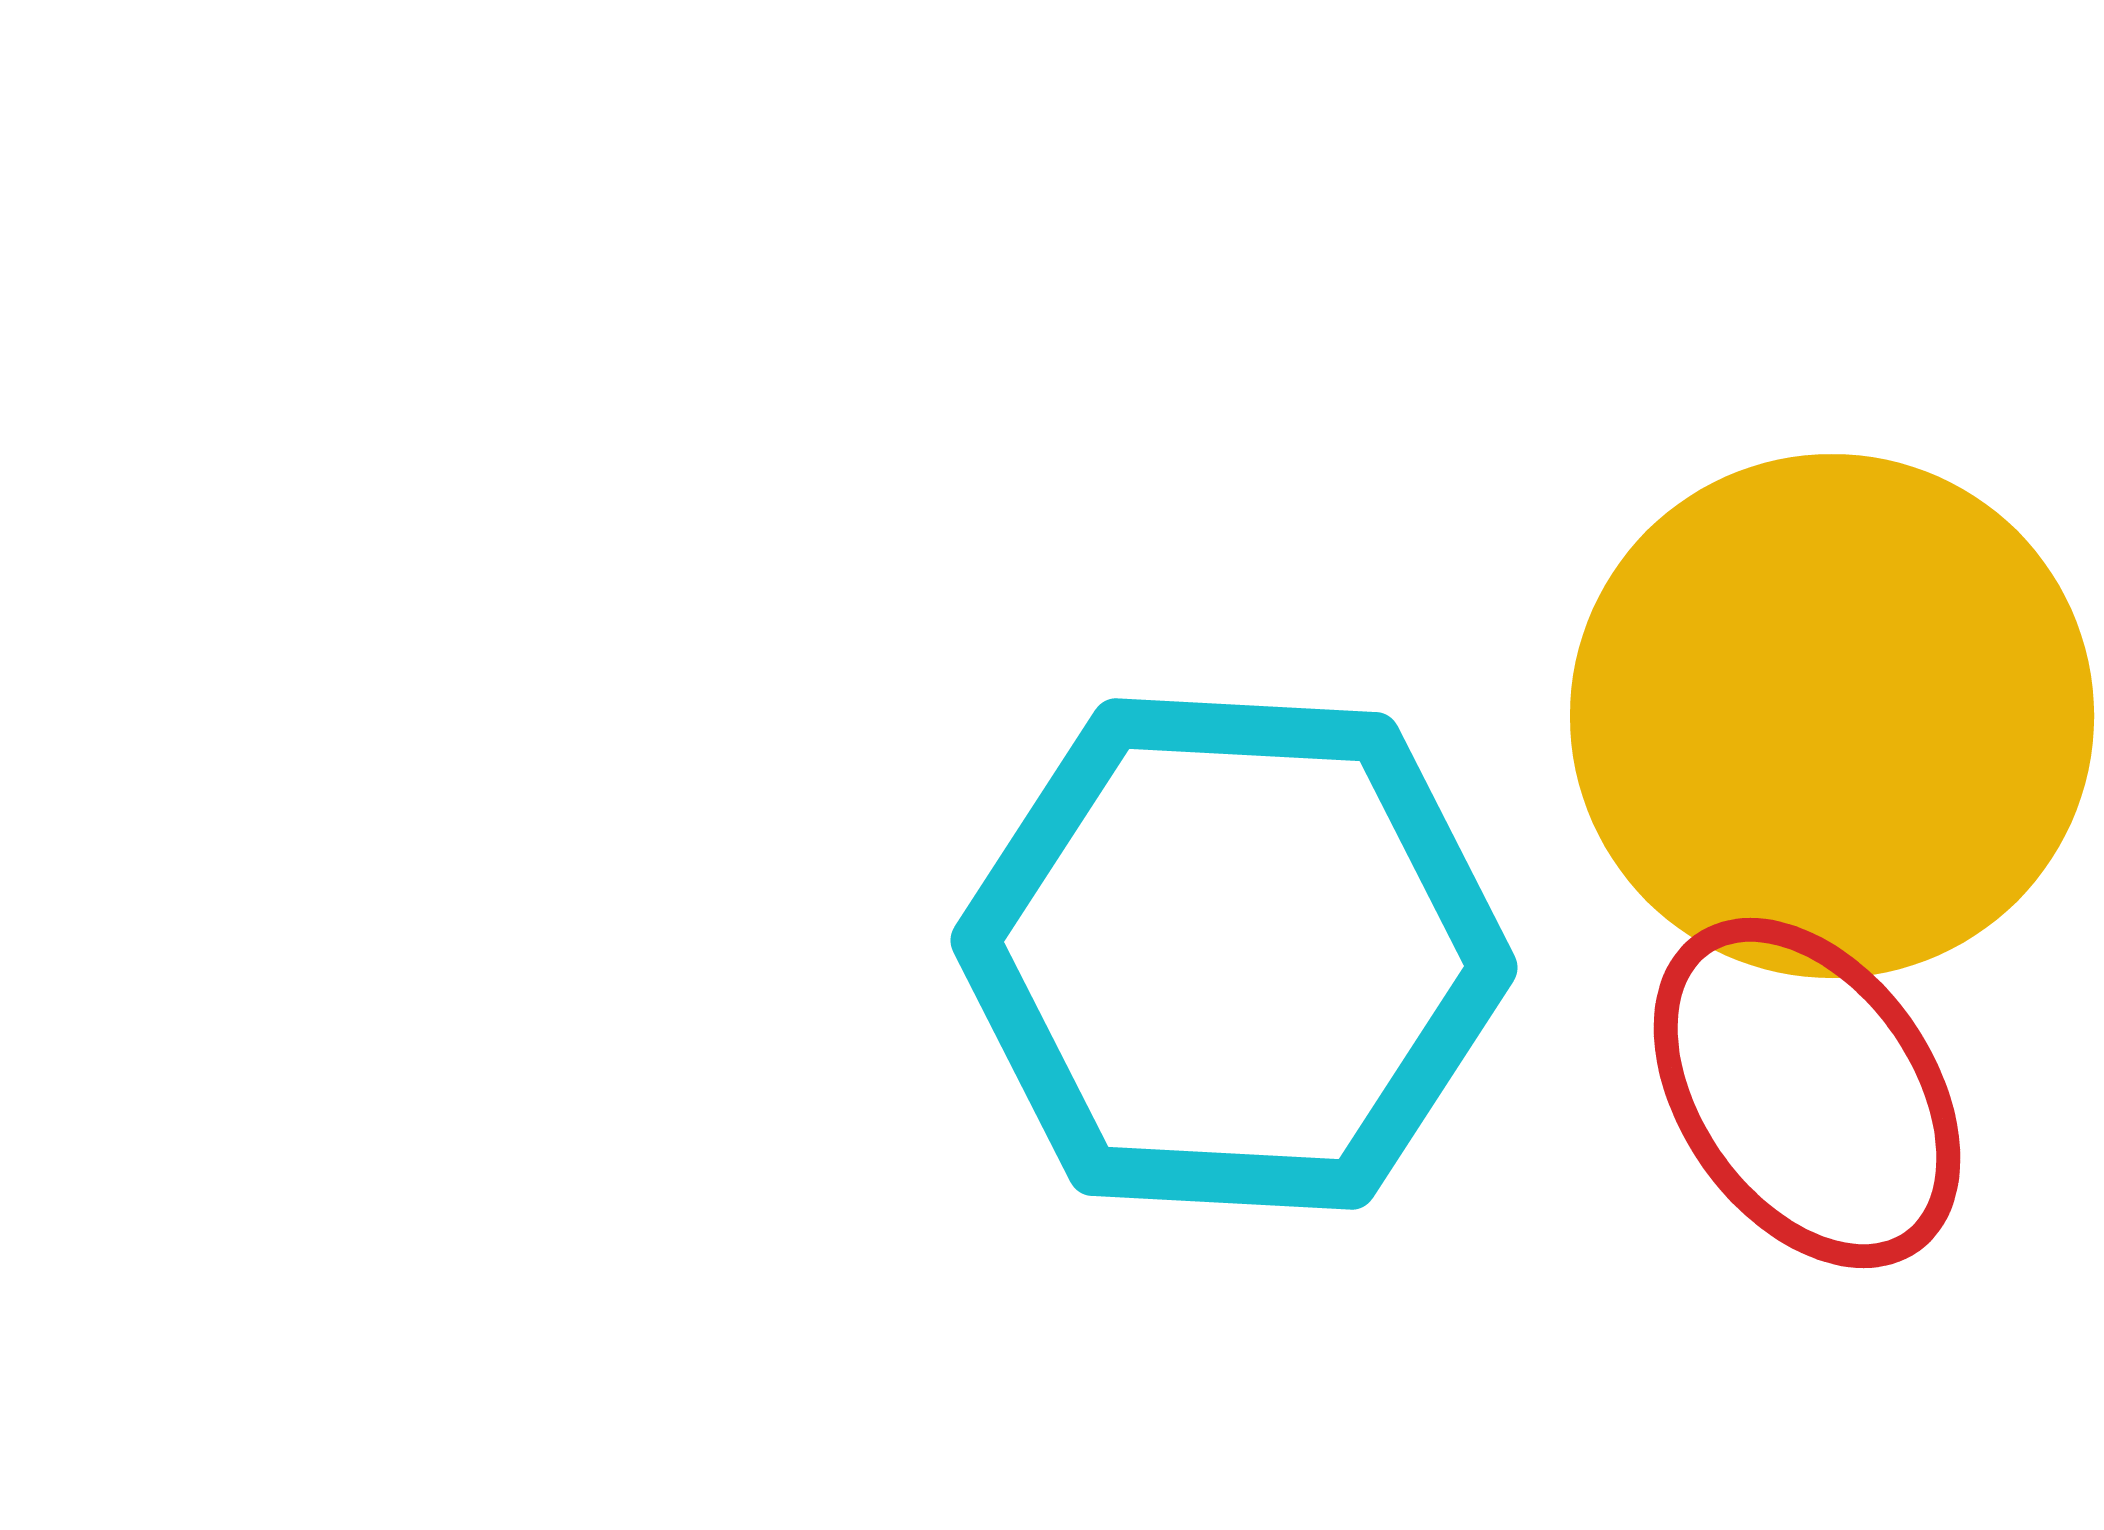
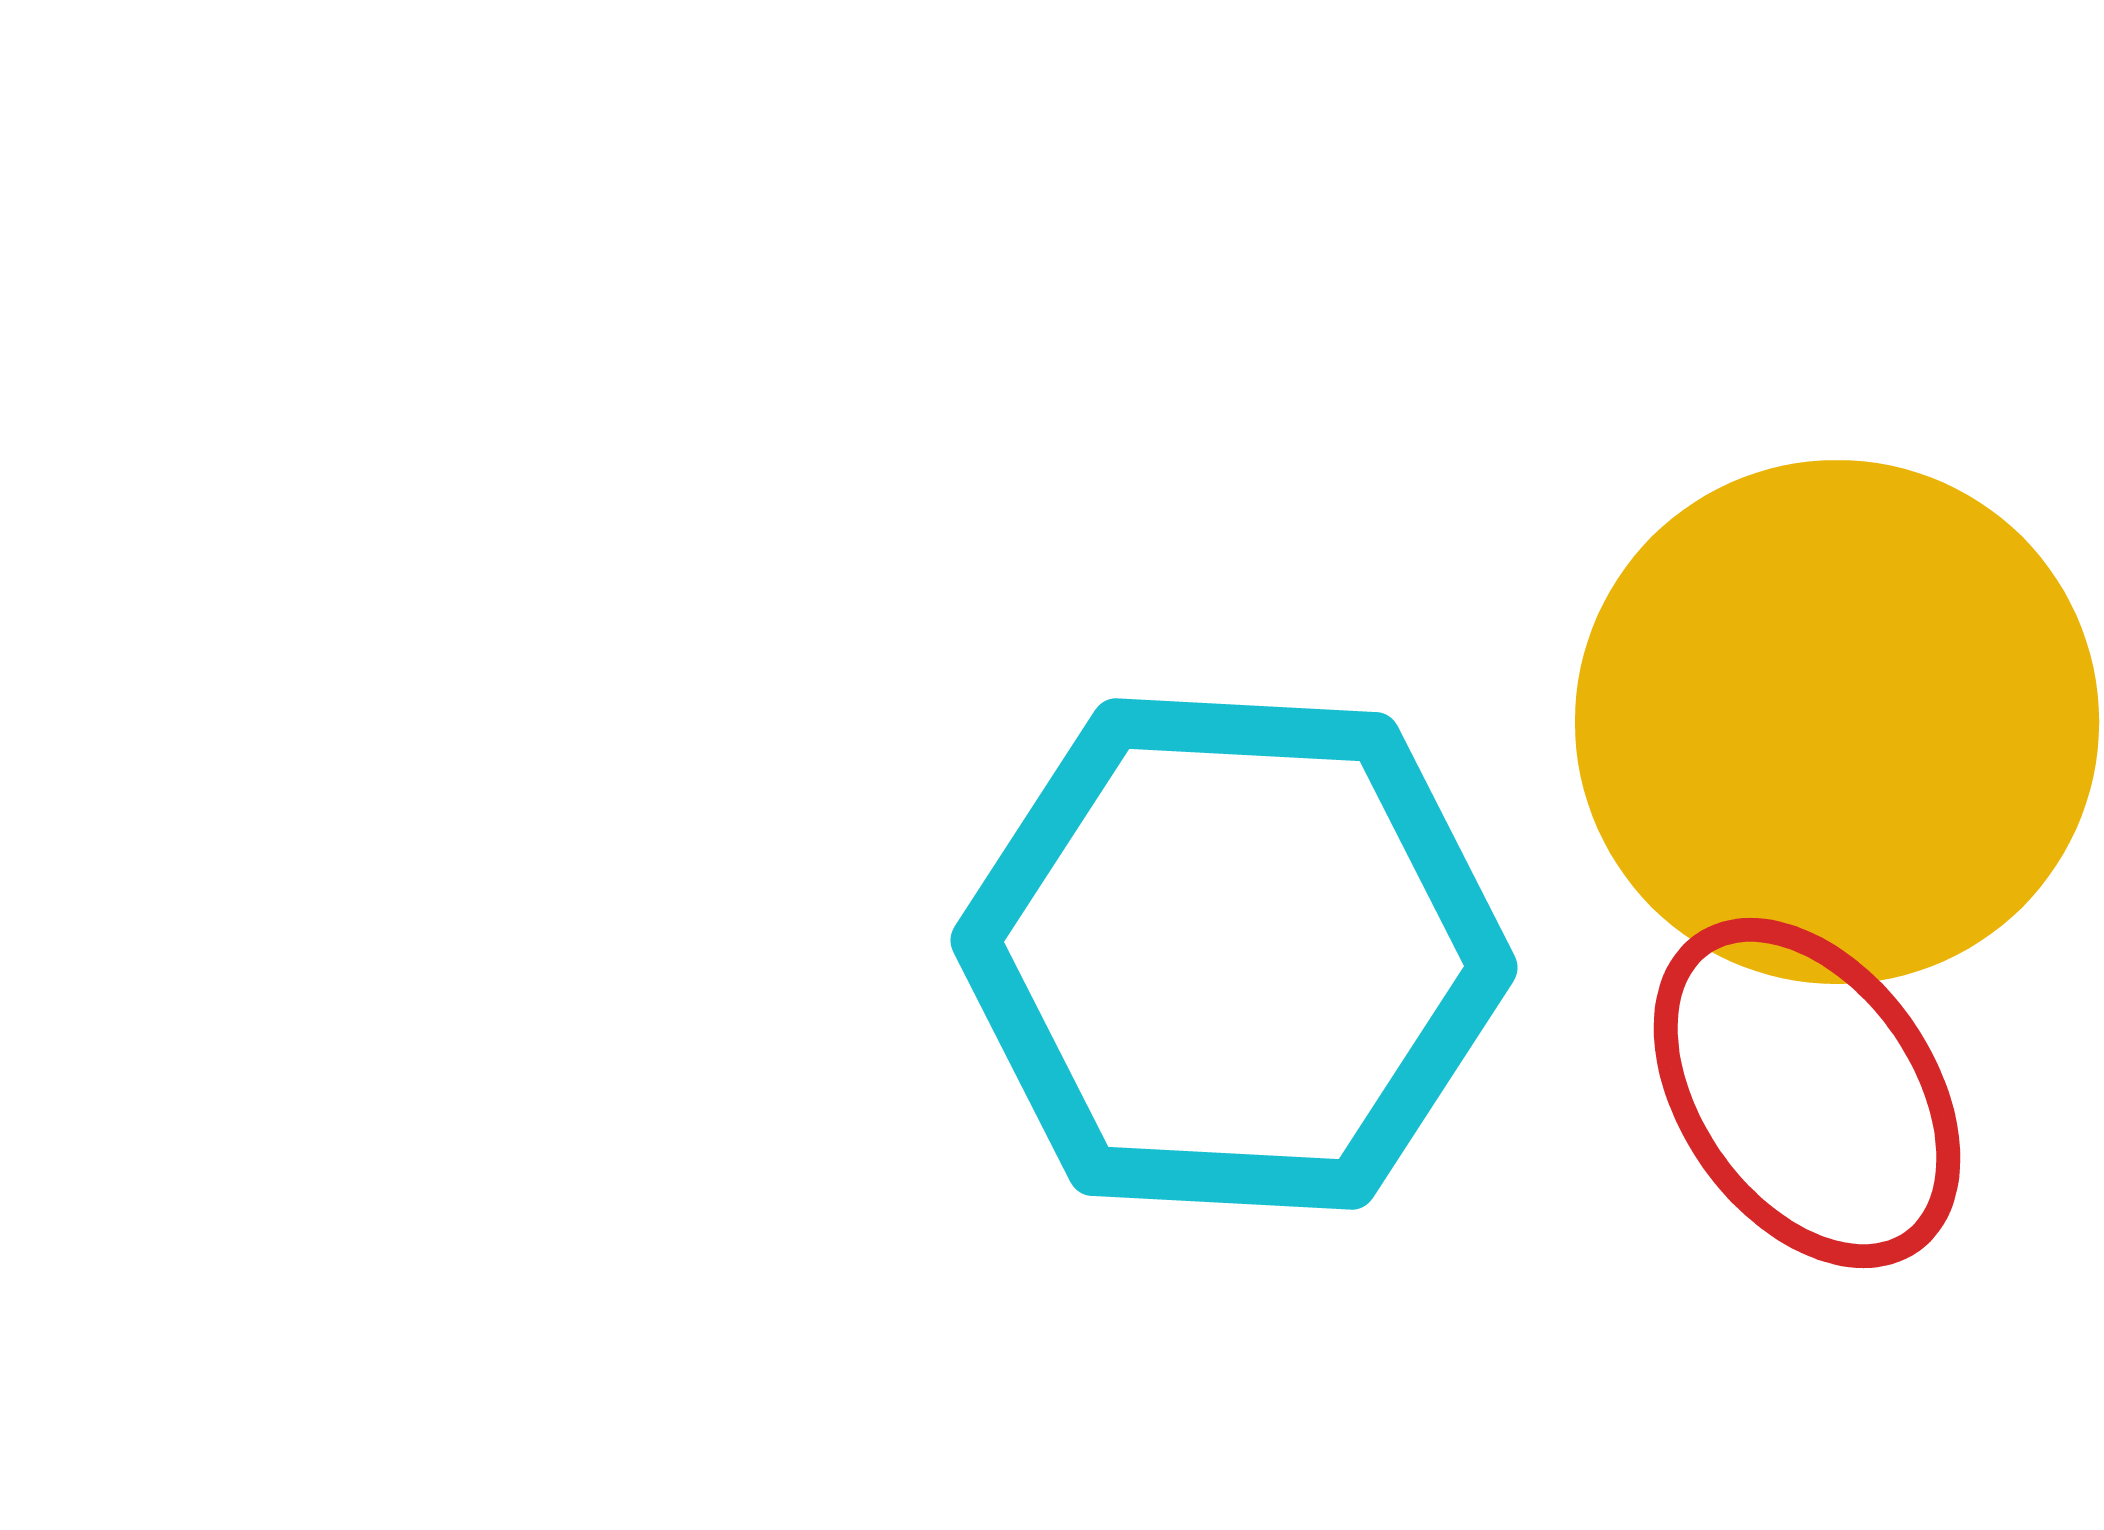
yellow circle: moved 5 px right, 6 px down
